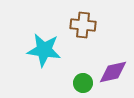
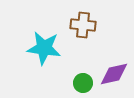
cyan star: moved 2 px up
purple diamond: moved 1 px right, 2 px down
